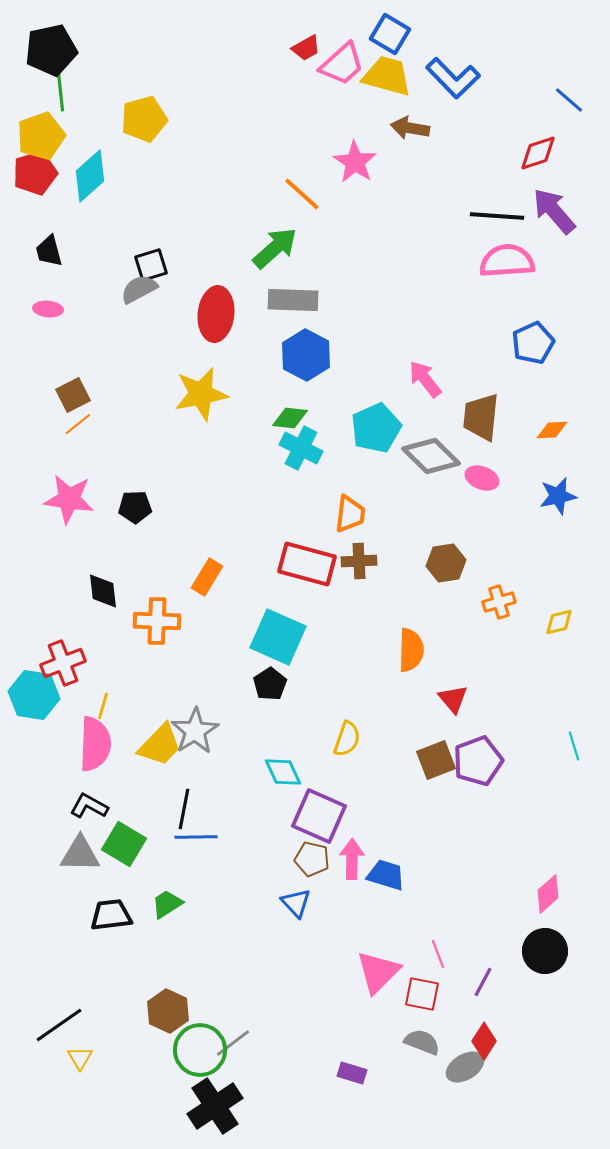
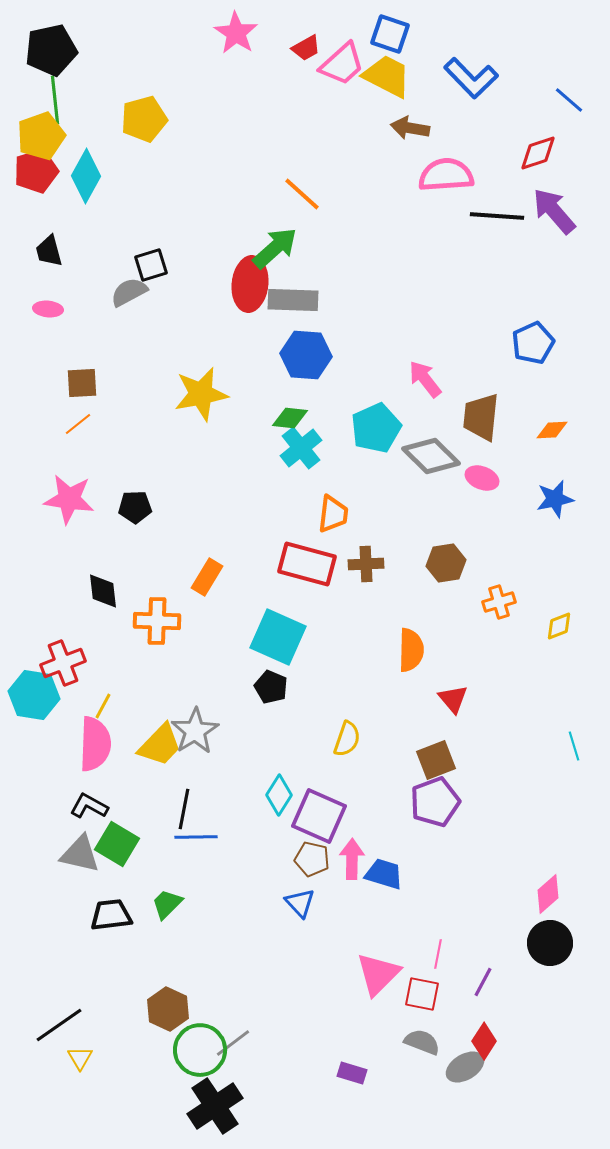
blue square at (390, 34): rotated 12 degrees counterclockwise
yellow trapezoid at (387, 76): rotated 12 degrees clockwise
blue L-shape at (453, 78): moved 18 px right
green line at (60, 87): moved 5 px left, 13 px down
pink star at (355, 162): moved 119 px left, 129 px up
red pentagon at (35, 173): moved 1 px right, 2 px up
cyan diamond at (90, 176): moved 4 px left; rotated 20 degrees counterclockwise
pink semicircle at (507, 261): moved 61 px left, 86 px up
gray semicircle at (139, 289): moved 10 px left, 3 px down
red ellipse at (216, 314): moved 34 px right, 30 px up
blue hexagon at (306, 355): rotated 24 degrees counterclockwise
brown square at (73, 395): moved 9 px right, 12 px up; rotated 24 degrees clockwise
cyan cross at (301, 448): rotated 24 degrees clockwise
blue star at (558, 496): moved 3 px left, 3 px down
orange trapezoid at (350, 514): moved 17 px left
brown cross at (359, 561): moved 7 px right, 3 px down
yellow diamond at (559, 622): moved 4 px down; rotated 8 degrees counterclockwise
black pentagon at (270, 684): moved 1 px right, 3 px down; rotated 16 degrees counterclockwise
yellow line at (103, 706): rotated 12 degrees clockwise
purple pentagon at (478, 761): moved 43 px left, 41 px down
cyan diamond at (283, 772): moved 4 px left, 23 px down; rotated 57 degrees clockwise
green square at (124, 844): moved 7 px left
gray triangle at (80, 854): rotated 12 degrees clockwise
blue trapezoid at (386, 875): moved 2 px left, 1 px up
blue triangle at (296, 903): moved 4 px right
green trapezoid at (167, 904): rotated 12 degrees counterclockwise
black circle at (545, 951): moved 5 px right, 8 px up
pink line at (438, 954): rotated 32 degrees clockwise
pink triangle at (378, 972): moved 2 px down
brown hexagon at (168, 1011): moved 2 px up
